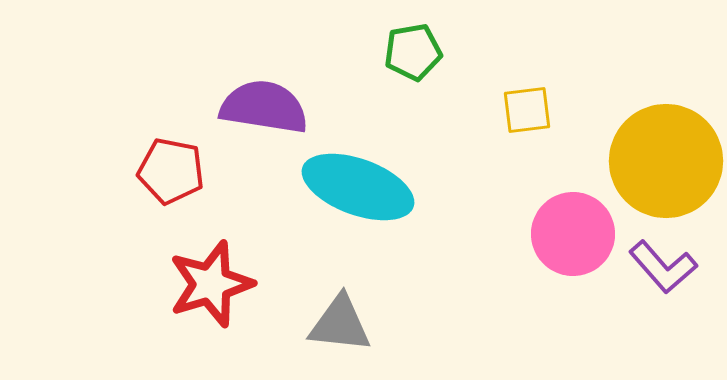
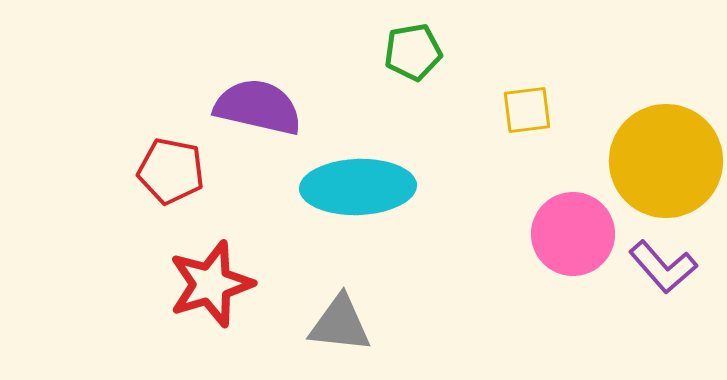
purple semicircle: moved 6 px left; rotated 4 degrees clockwise
cyan ellipse: rotated 22 degrees counterclockwise
